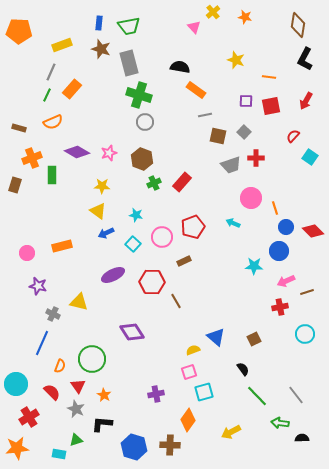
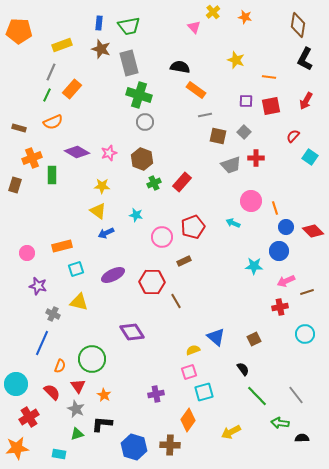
pink circle at (251, 198): moved 3 px down
cyan square at (133, 244): moved 57 px left, 25 px down; rotated 28 degrees clockwise
green triangle at (76, 440): moved 1 px right, 6 px up
